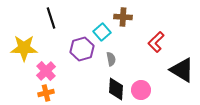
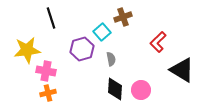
brown cross: rotated 24 degrees counterclockwise
red L-shape: moved 2 px right
yellow star: moved 3 px right, 2 px down; rotated 8 degrees counterclockwise
pink cross: rotated 36 degrees counterclockwise
black diamond: moved 1 px left
orange cross: moved 2 px right
